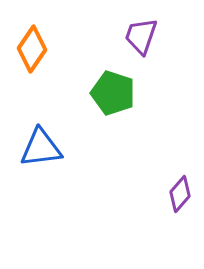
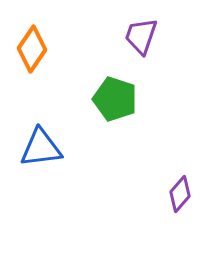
green pentagon: moved 2 px right, 6 px down
